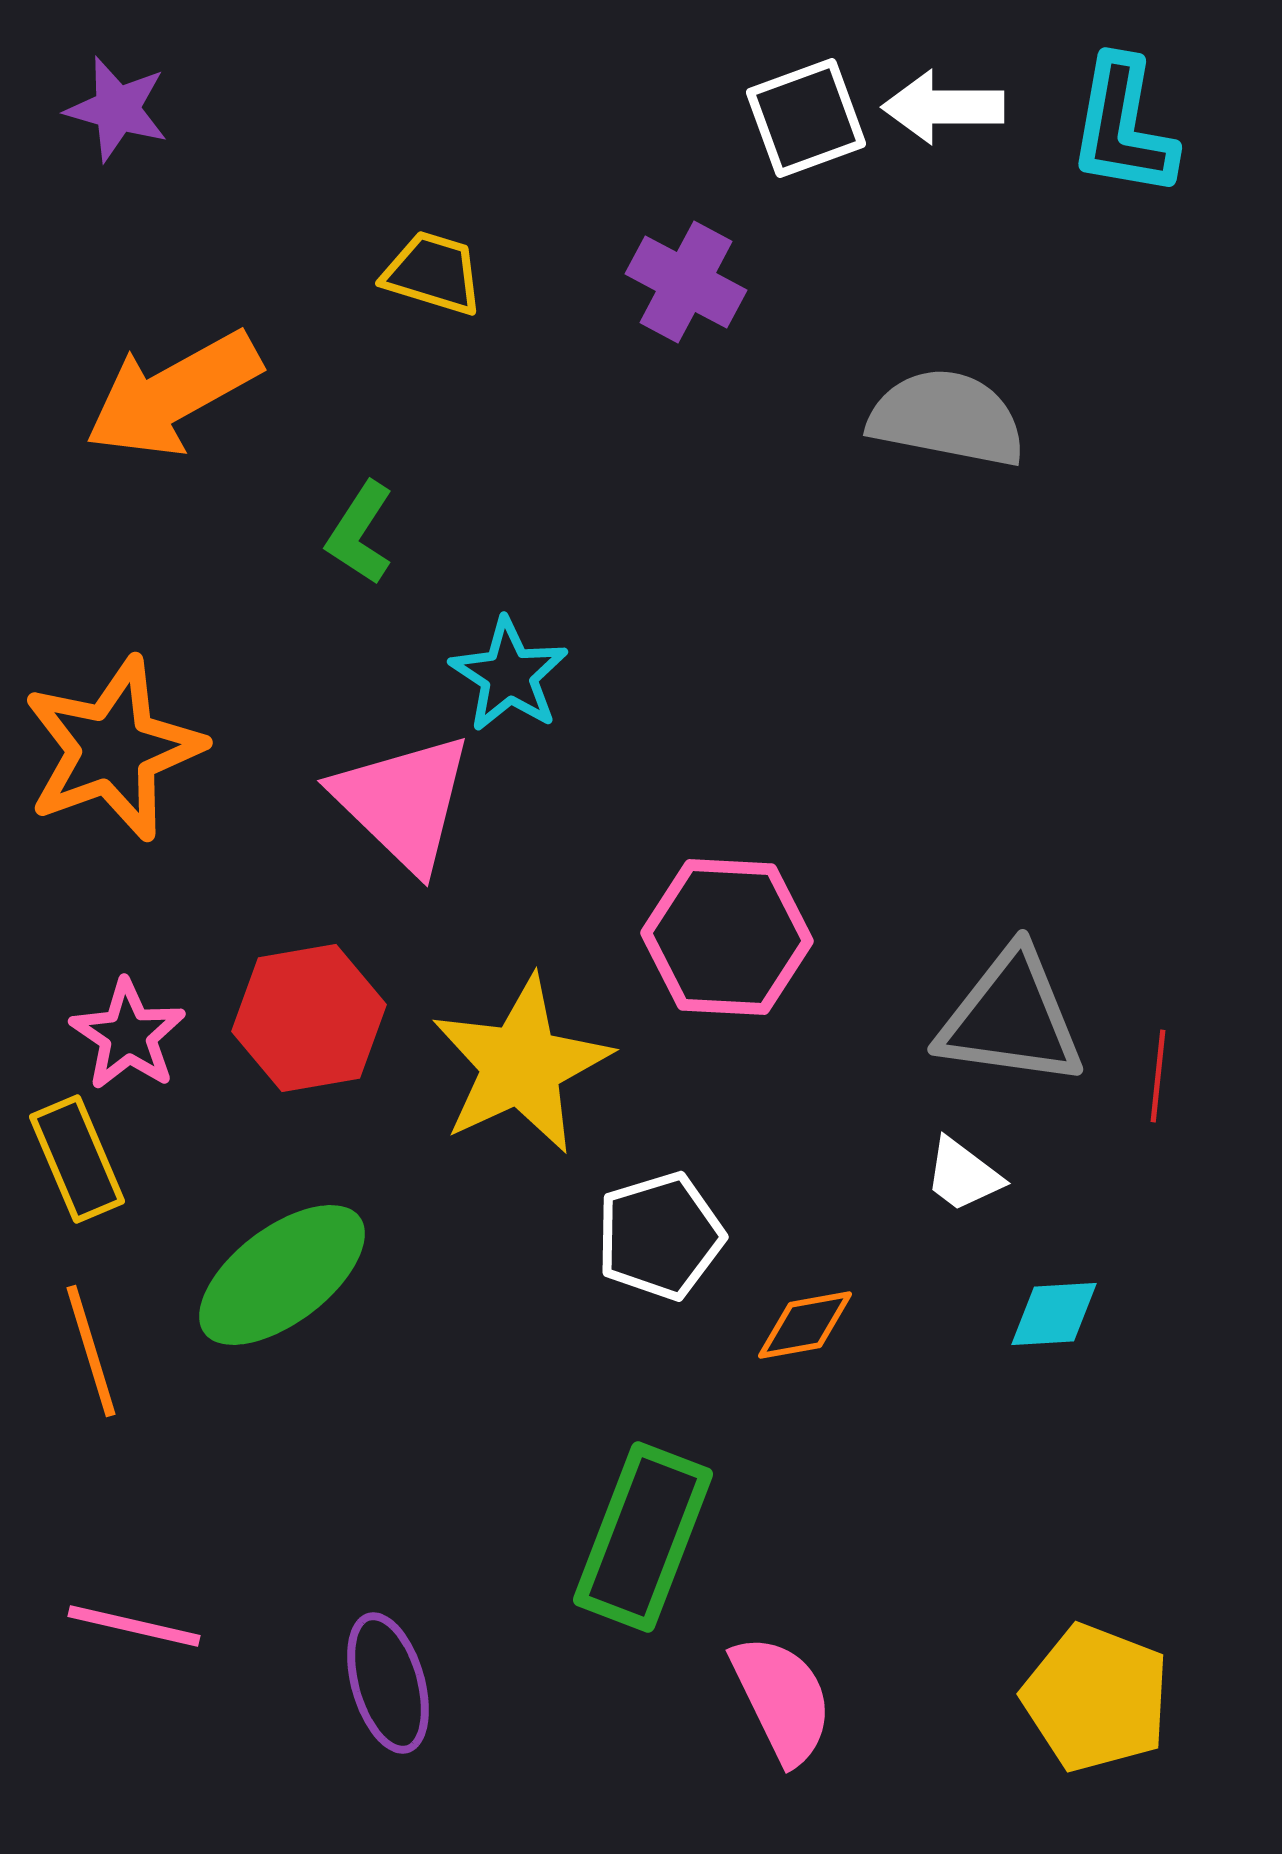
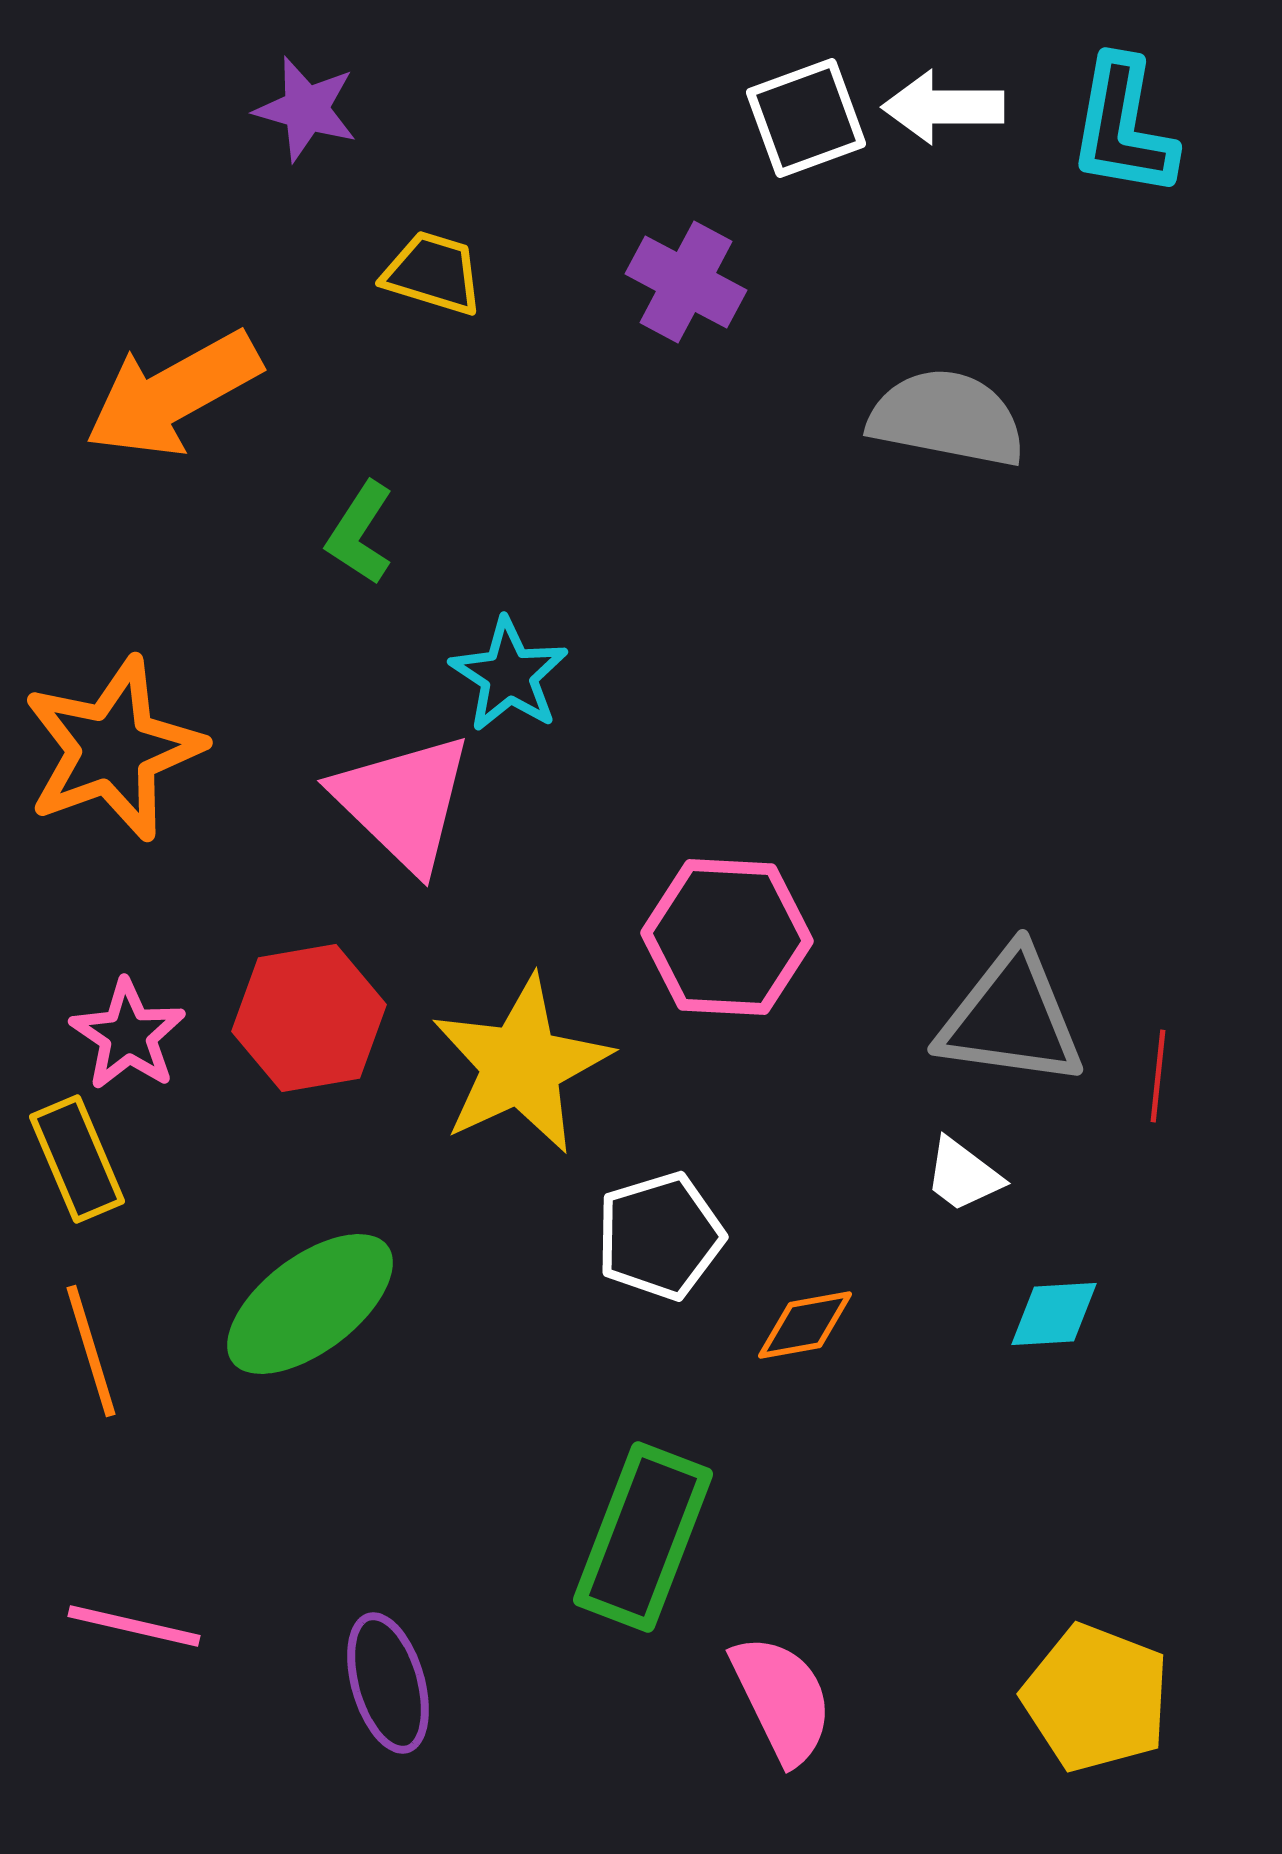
purple star: moved 189 px right
green ellipse: moved 28 px right, 29 px down
